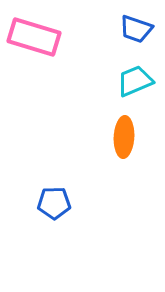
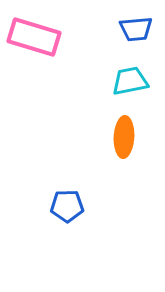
blue trapezoid: rotated 24 degrees counterclockwise
cyan trapezoid: moved 5 px left; rotated 12 degrees clockwise
blue pentagon: moved 13 px right, 3 px down
